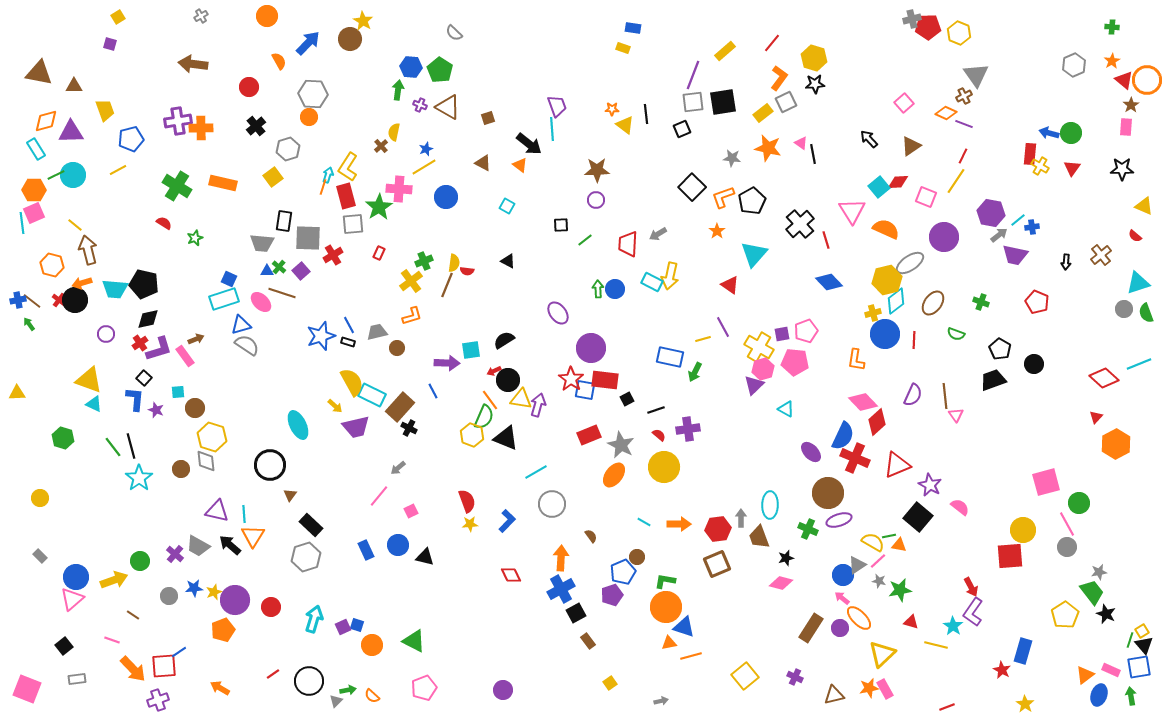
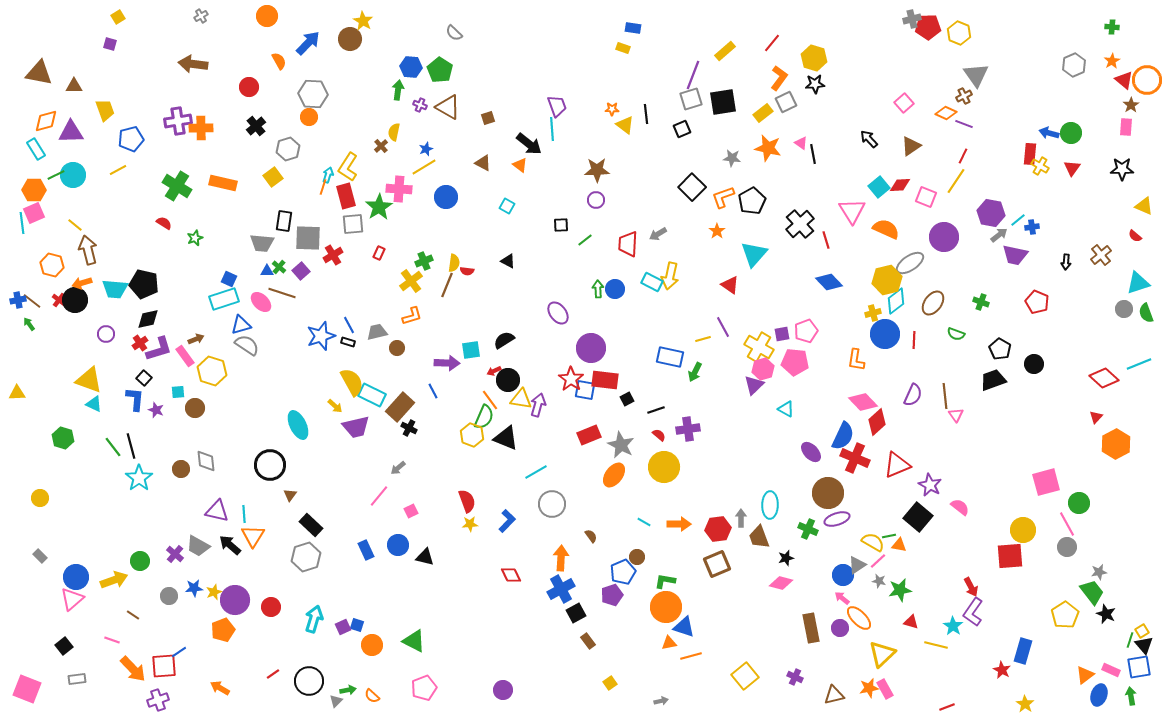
gray square at (693, 102): moved 2 px left, 3 px up; rotated 10 degrees counterclockwise
red diamond at (898, 182): moved 2 px right, 3 px down
yellow hexagon at (212, 437): moved 66 px up
purple ellipse at (839, 520): moved 2 px left, 1 px up
brown rectangle at (811, 628): rotated 44 degrees counterclockwise
